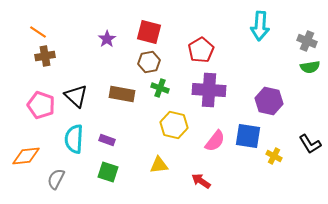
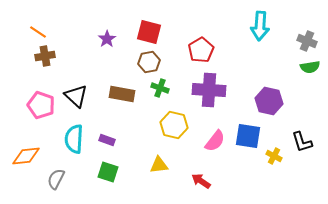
black L-shape: moved 8 px left, 2 px up; rotated 15 degrees clockwise
